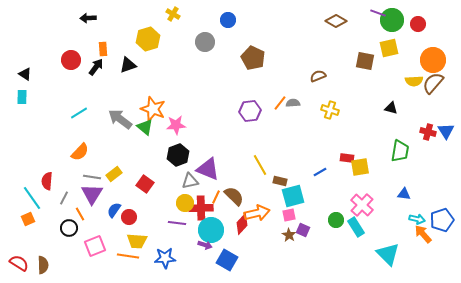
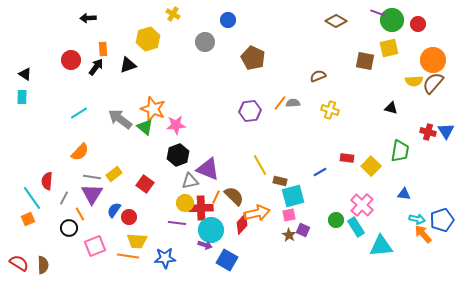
yellow square at (360, 167): moved 11 px right, 1 px up; rotated 36 degrees counterclockwise
cyan triangle at (388, 254): moved 7 px left, 8 px up; rotated 50 degrees counterclockwise
